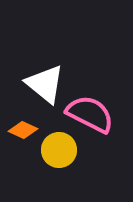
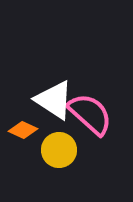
white triangle: moved 9 px right, 16 px down; rotated 6 degrees counterclockwise
pink semicircle: rotated 15 degrees clockwise
